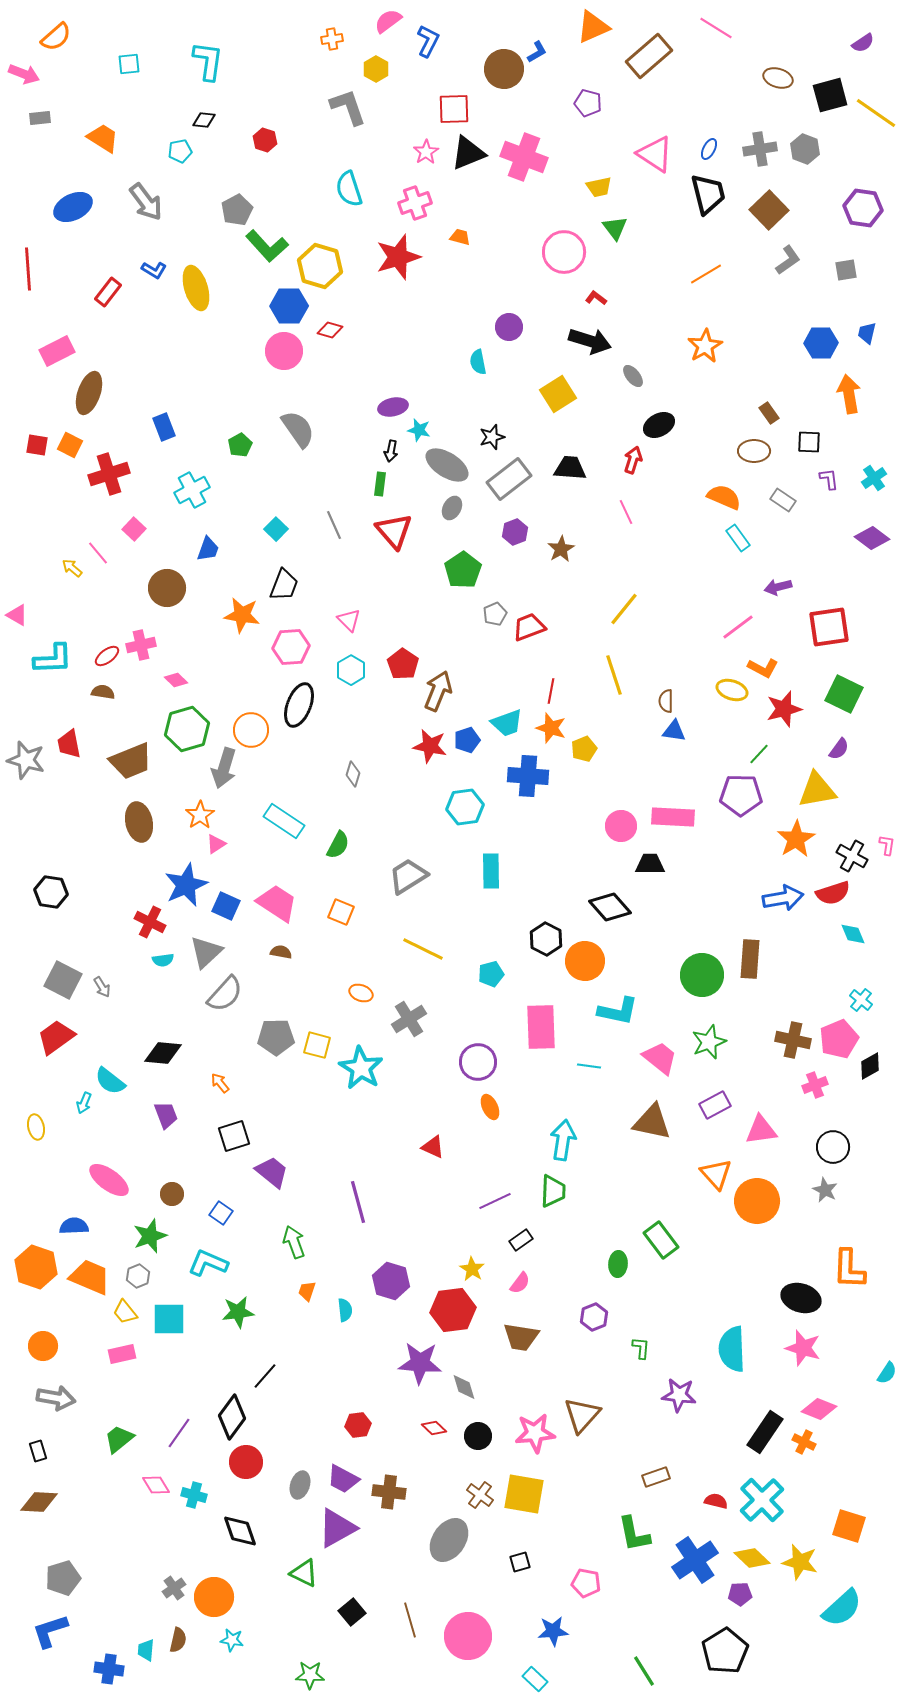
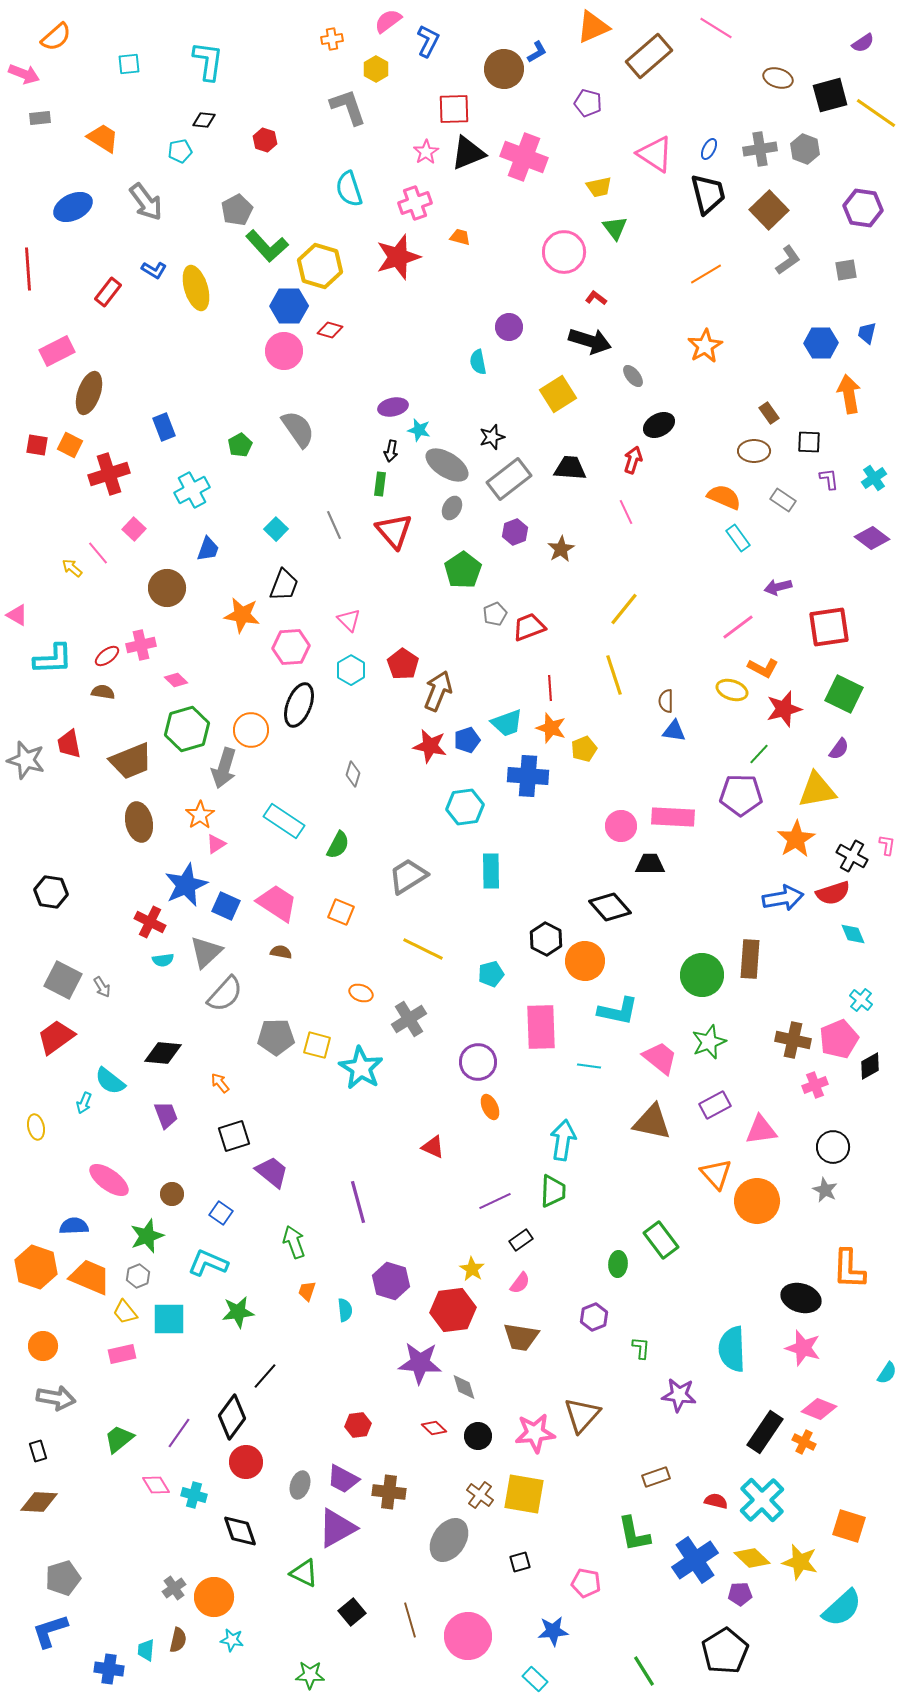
red line at (551, 691): moved 1 px left, 3 px up; rotated 15 degrees counterclockwise
green star at (150, 1236): moved 3 px left
